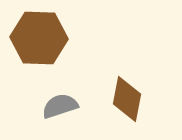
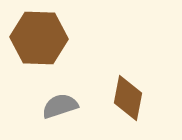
brown diamond: moved 1 px right, 1 px up
